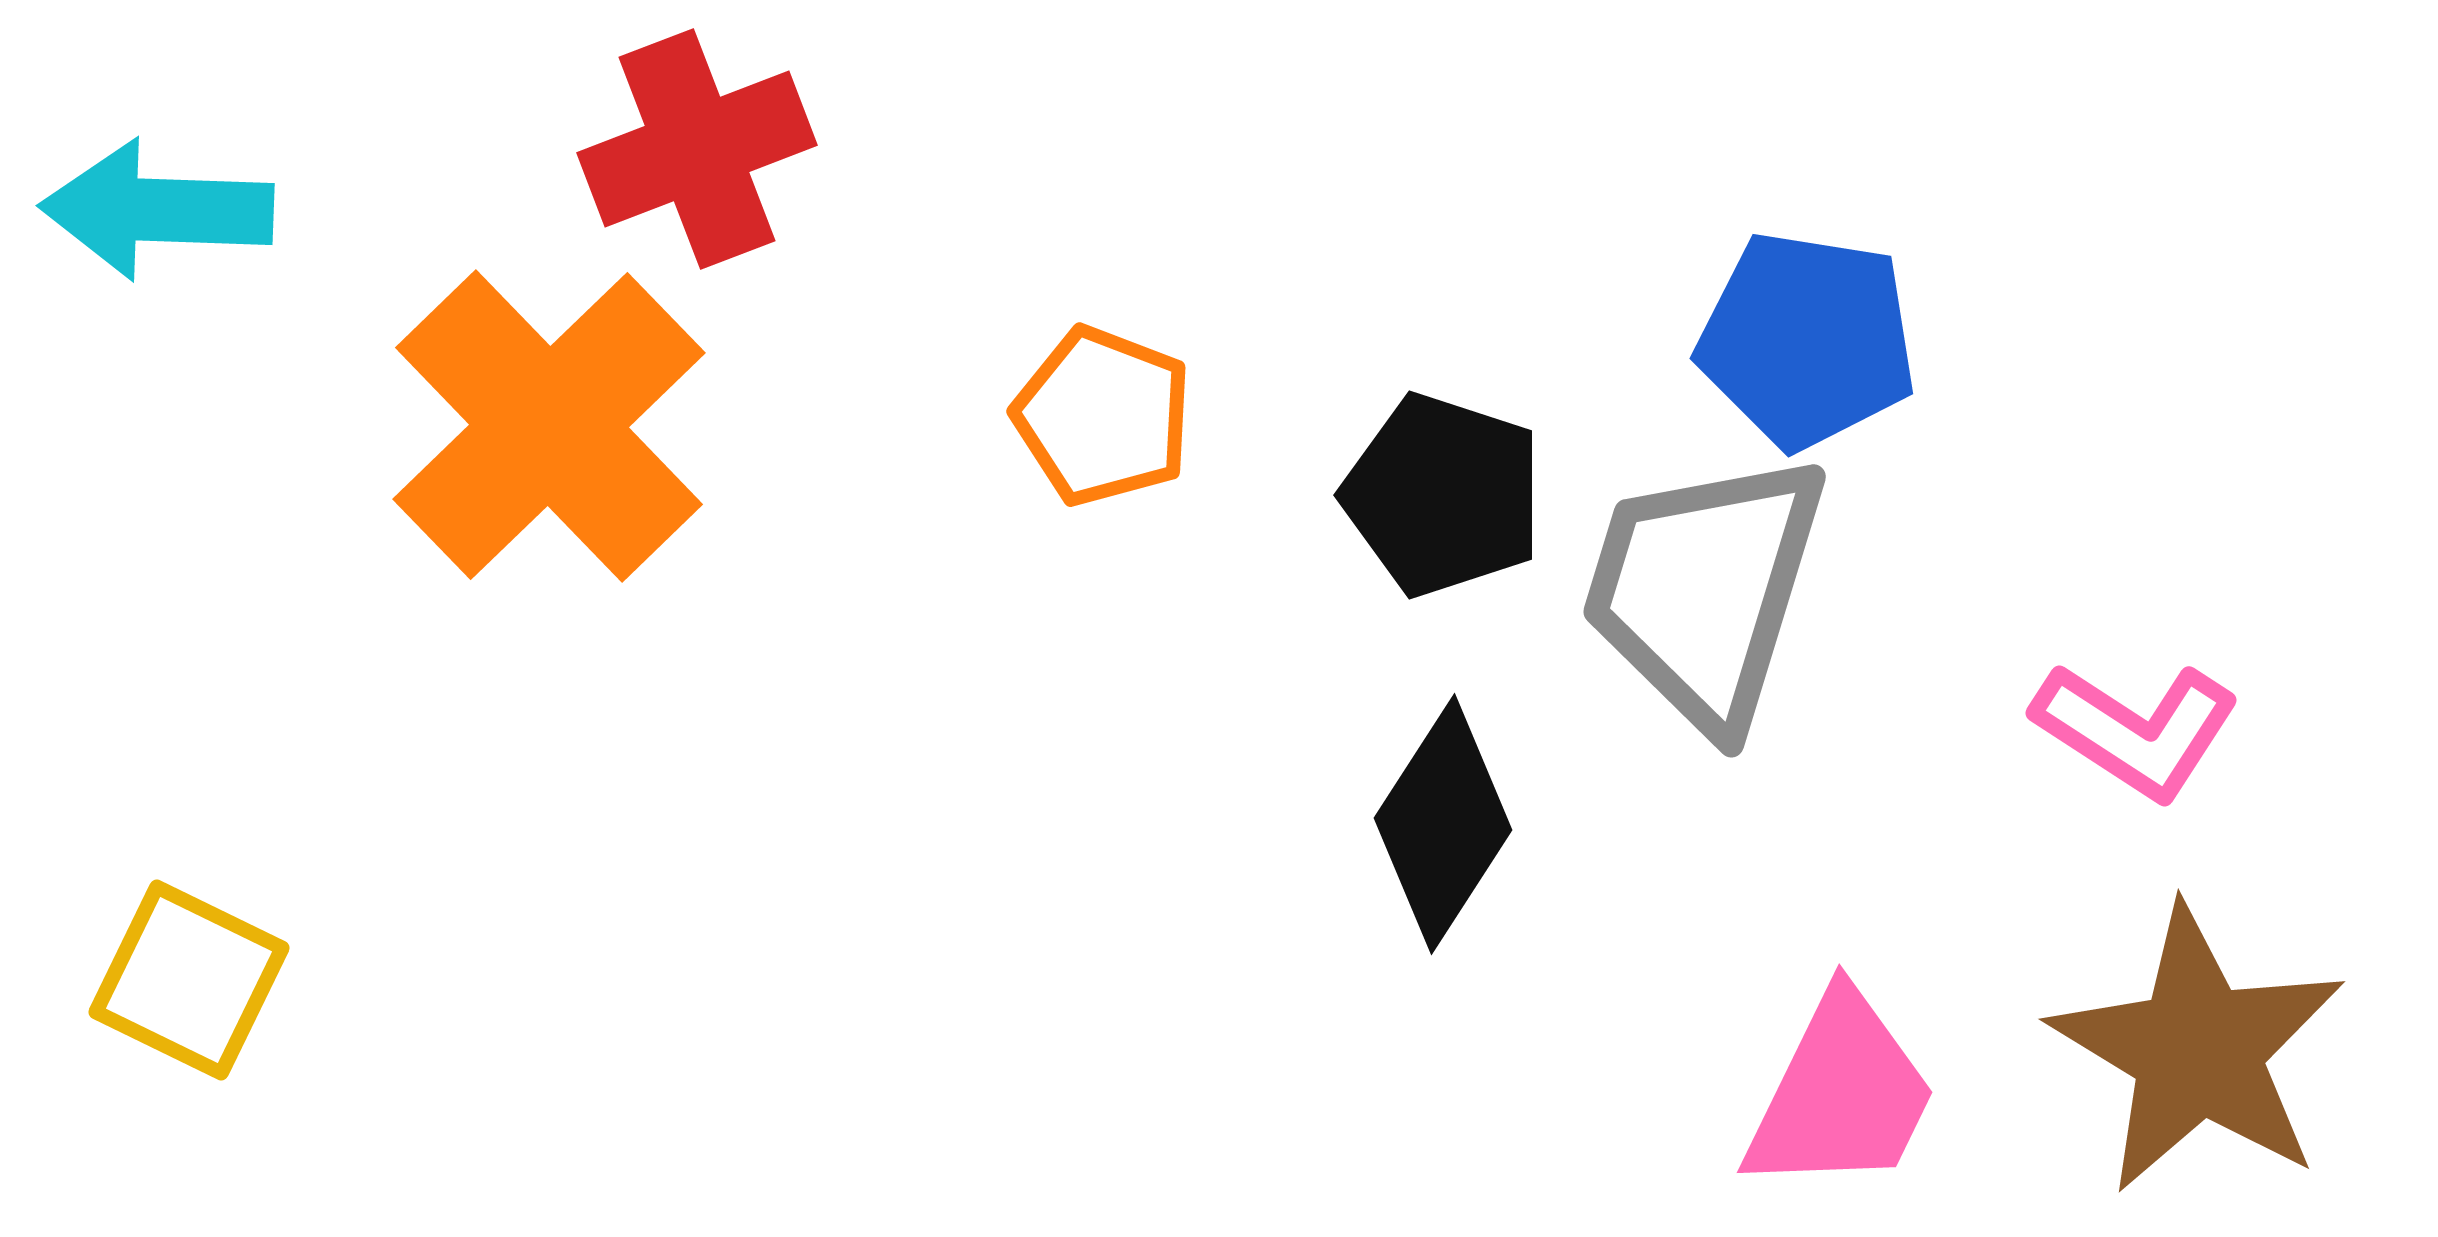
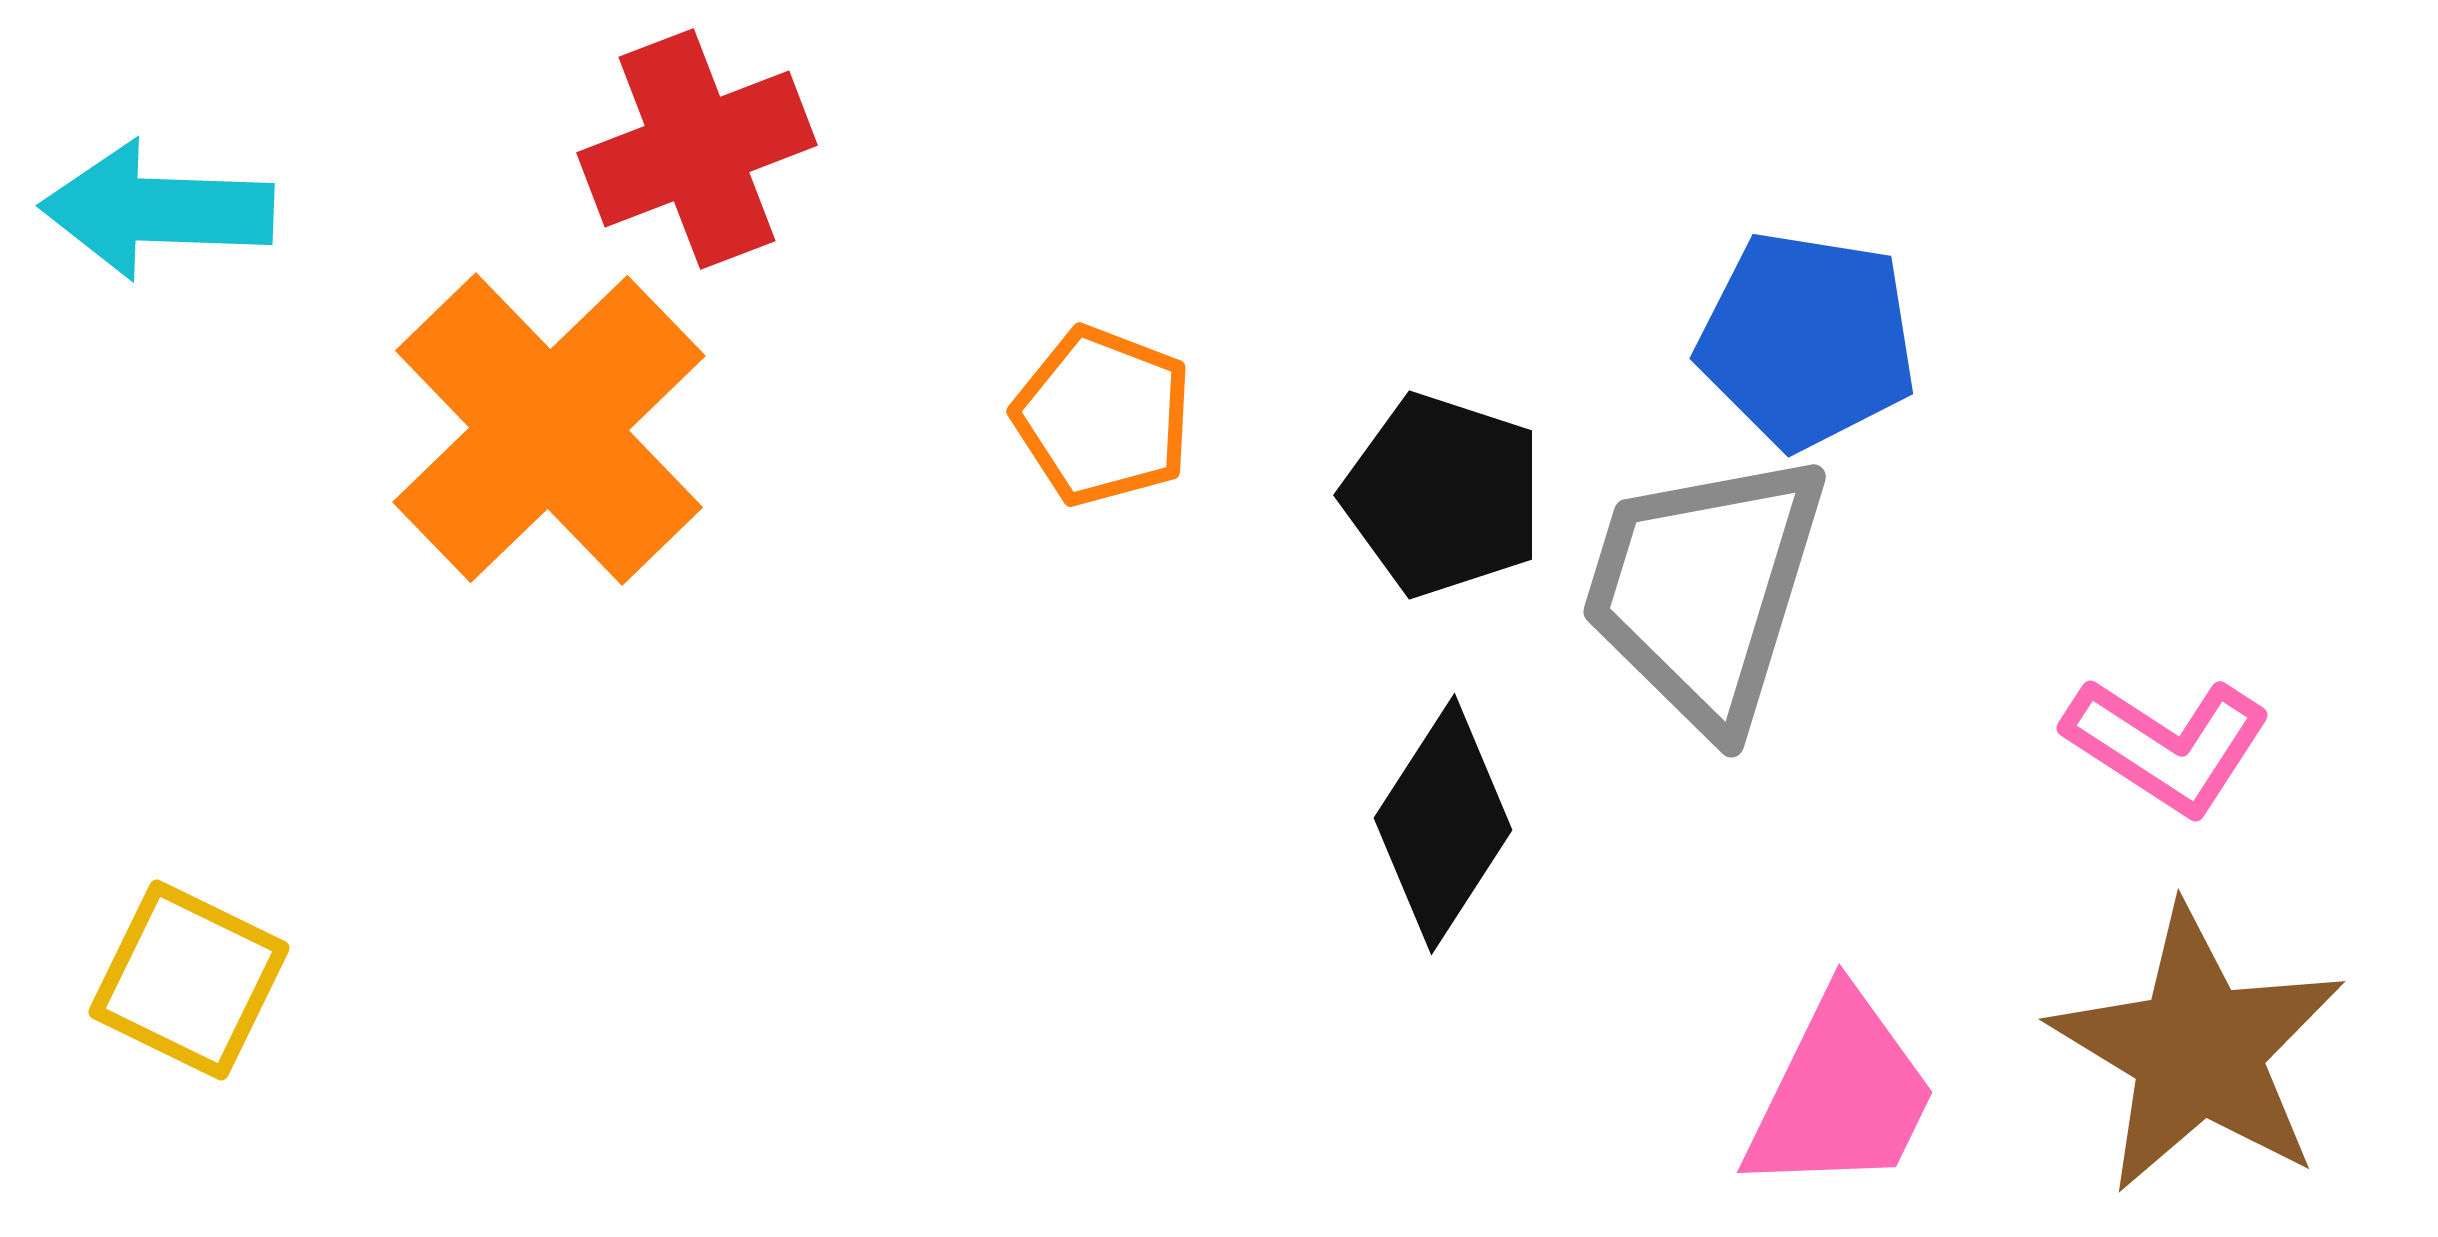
orange cross: moved 3 px down
pink L-shape: moved 31 px right, 15 px down
